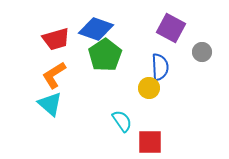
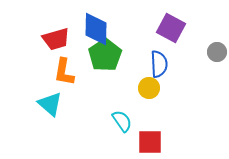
blue diamond: rotated 72 degrees clockwise
gray circle: moved 15 px right
blue semicircle: moved 1 px left, 3 px up
orange L-shape: moved 10 px right, 3 px up; rotated 48 degrees counterclockwise
